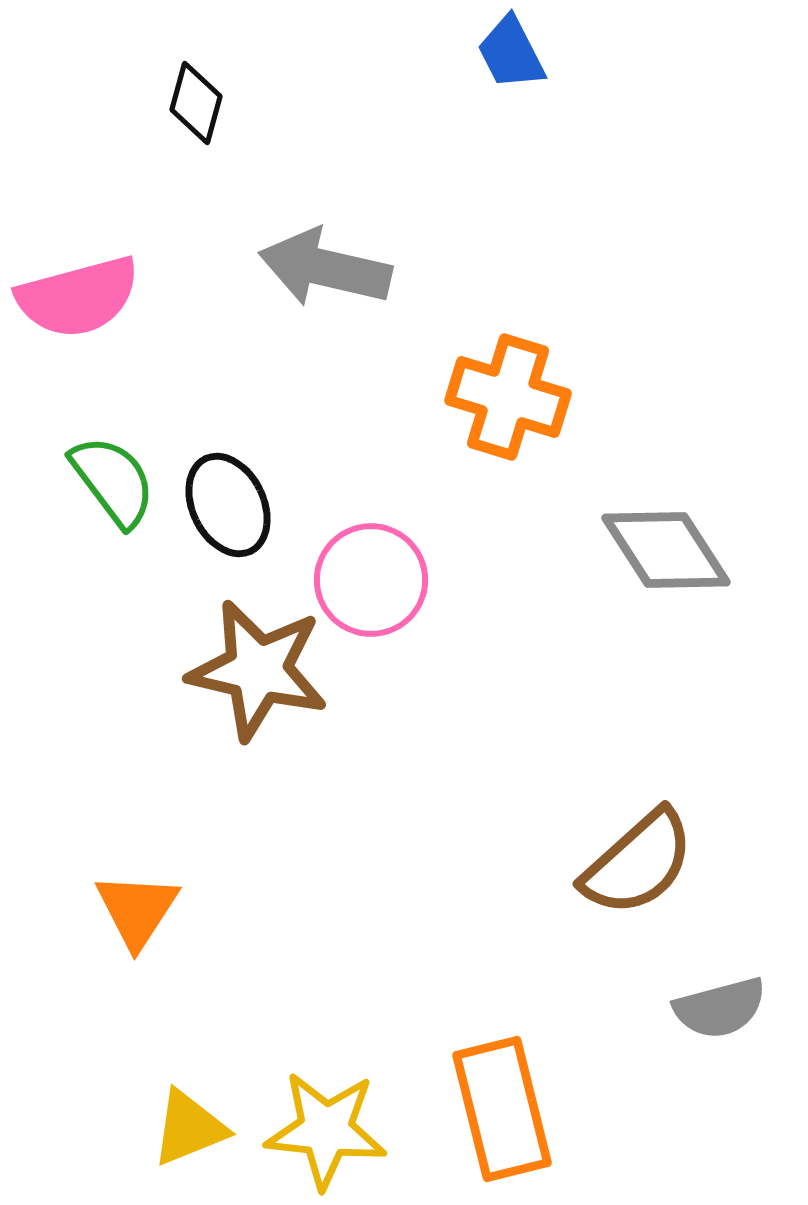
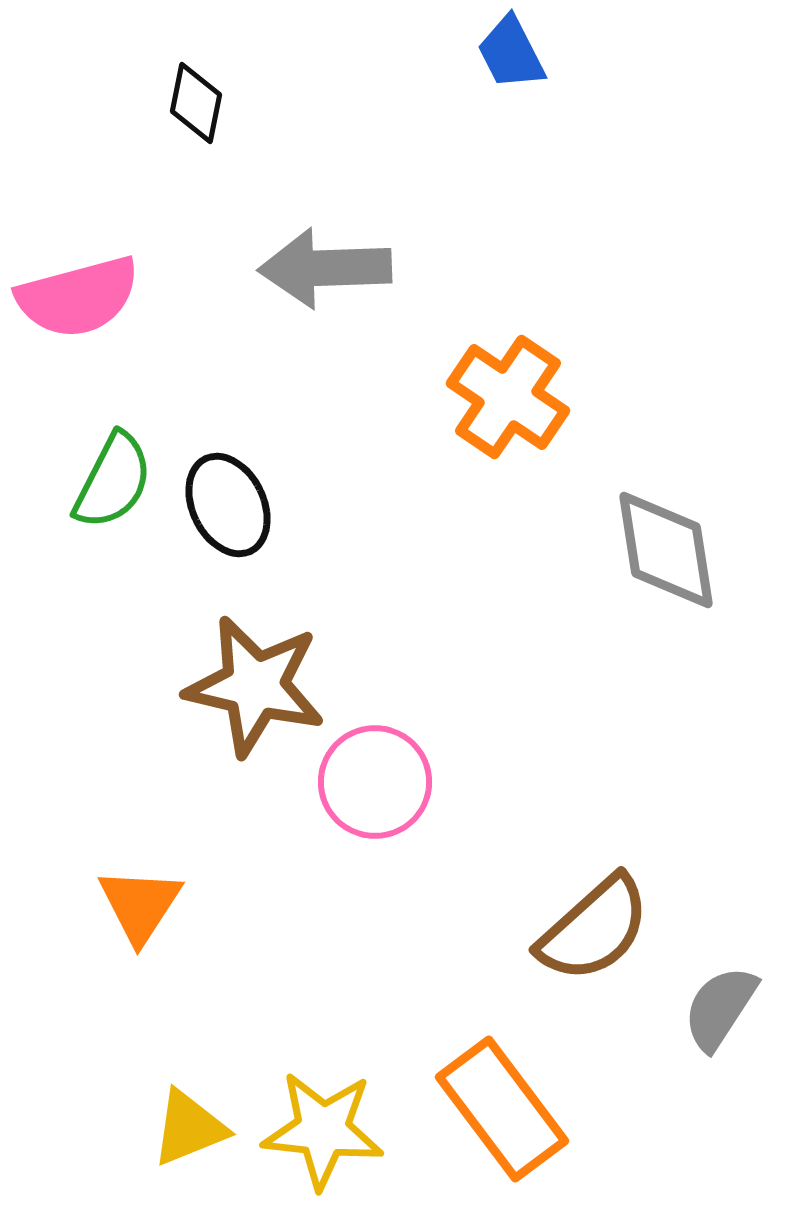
black diamond: rotated 4 degrees counterclockwise
gray arrow: rotated 15 degrees counterclockwise
orange cross: rotated 17 degrees clockwise
green semicircle: rotated 64 degrees clockwise
gray diamond: rotated 24 degrees clockwise
pink circle: moved 4 px right, 202 px down
brown star: moved 3 px left, 16 px down
brown semicircle: moved 44 px left, 66 px down
orange triangle: moved 3 px right, 5 px up
gray semicircle: rotated 138 degrees clockwise
orange rectangle: rotated 23 degrees counterclockwise
yellow star: moved 3 px left
